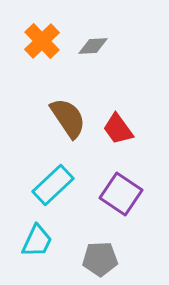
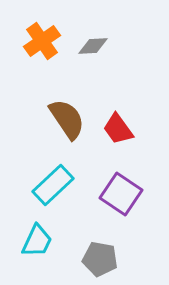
orange cross: rotated 9 degrees clockwise
brown semicircle: moved 1 px left, 1 px down
gray pentagon: rotated 12 degrees clockwise
